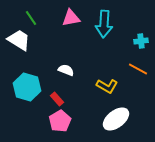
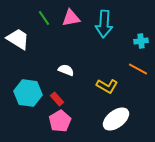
green line: moved 13 px right
white trapezoid: moved 1 px left, 1 px up
cyan hexagon: moved 1 px right, 6 px down; rotated 8 degrees counterclockwise
